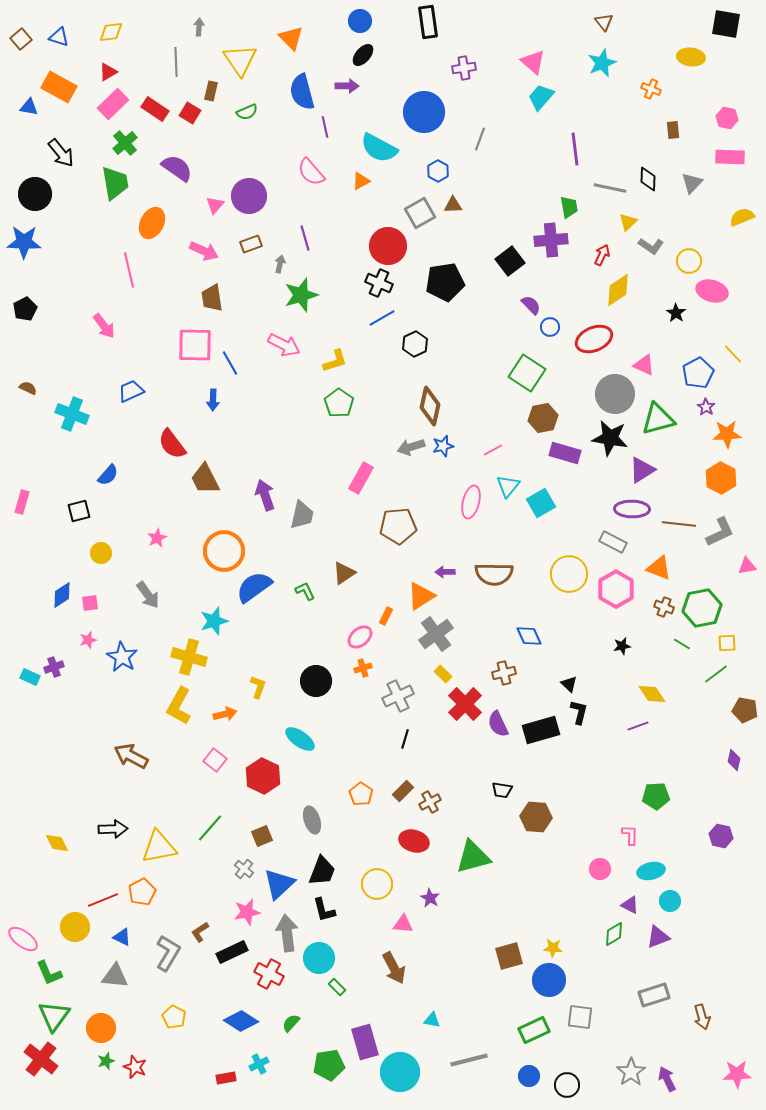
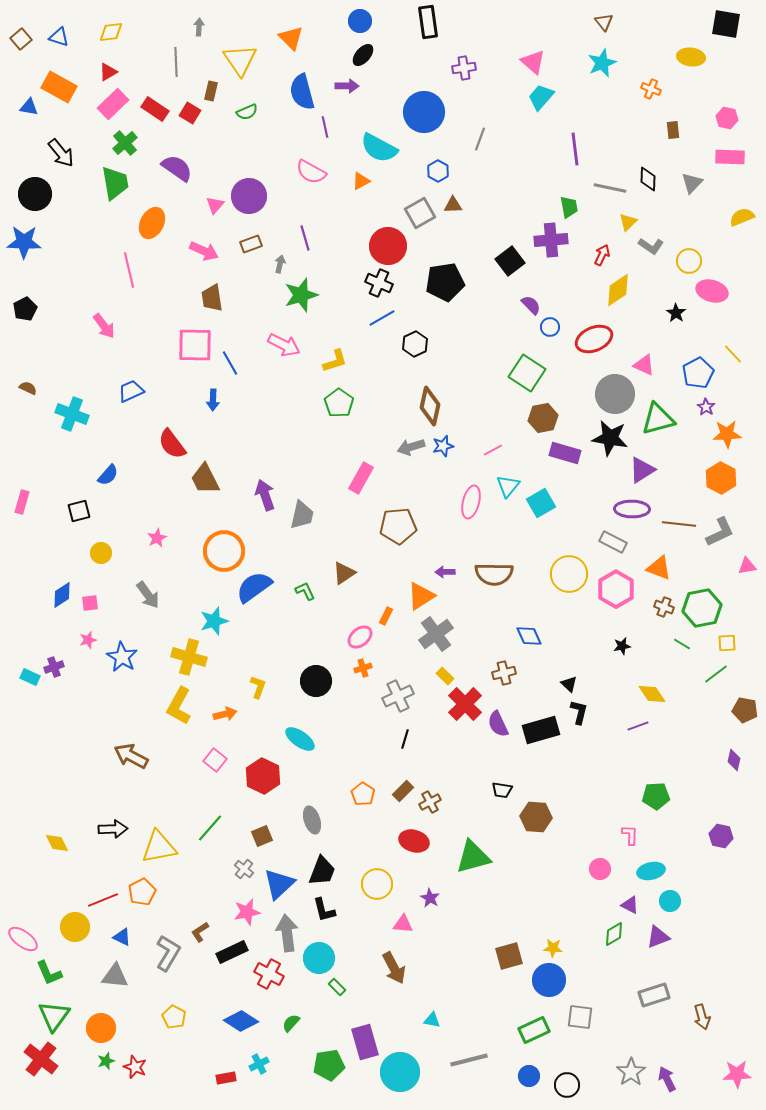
pink semicircle at (311, 172): rotated 20 degrees counterclockwise
yellow rectangle at (443, 674): moved 2 px right, 2 px down
orange pentagon at (361, 794): moved 2 px right
